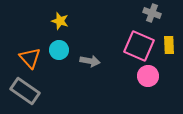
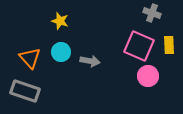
cyan circle: moved 2 px right, 2 px down
gray rectangle: rotated 16 degrees counterclockwise
